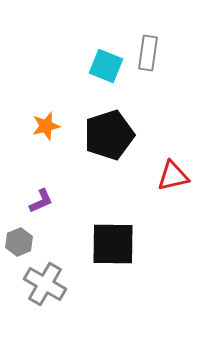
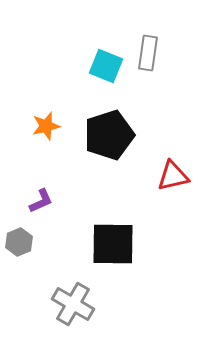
gray cross: moved 28 px right, 20 px down
